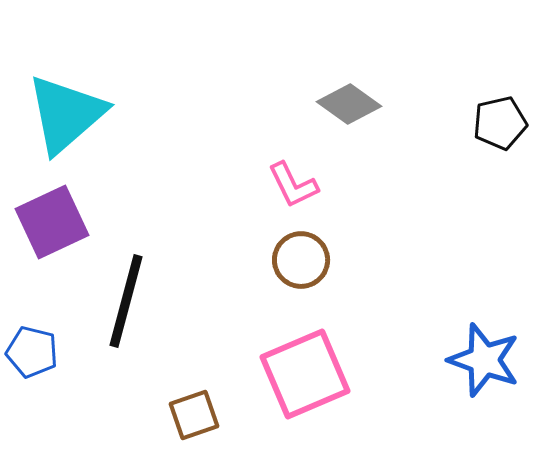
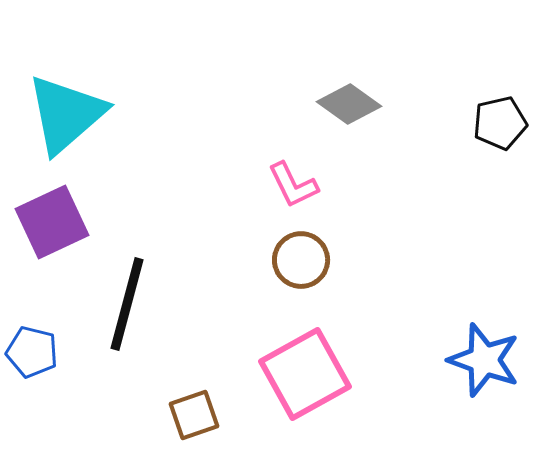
black line: moved 1 px right, 3 px down
pink square: rotated 6 degrees counterclockwise
